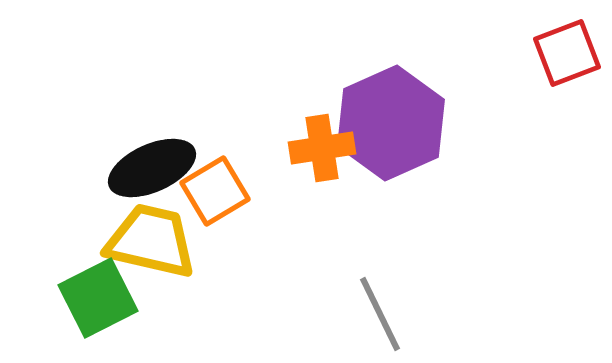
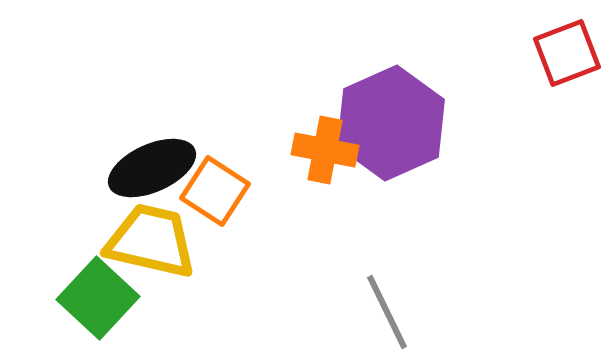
orange cross: moved 3 px right, 2 px down; rotated 20 degrees clockwise
orange square: rotated 26 degrees counterclockwise
green square: rotated 20 degrees counterclockwise
gray line: moved 7 px right, 2 px up
